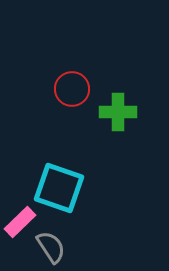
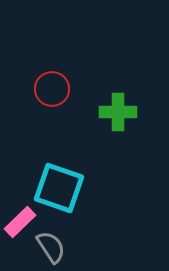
red circle: moved 20 px left
